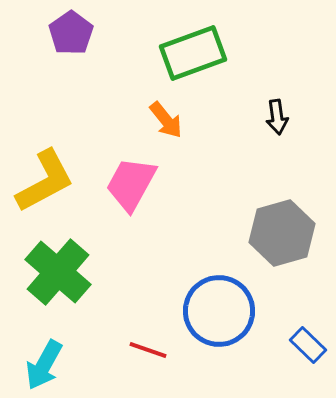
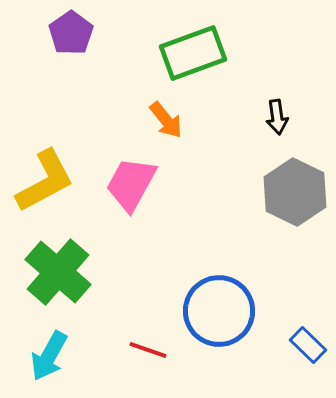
gray hexagon: moved 13 px right, 41 px up; rotated 18 degrees counterclockwise
cyan arrow: moved 5 px right, 9 px up
